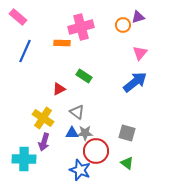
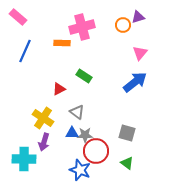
pink cross: moved 1 px right
gray star: moved 2 px down
